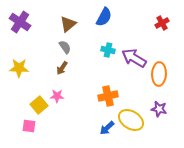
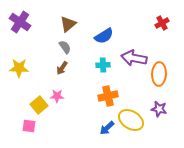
blue semicircle: moved 19 px down; rotated 30 degrees clockwise
cyan cross: moved 5 px left, 15 px down; rotated 16 degrees counterclockwise
purple arrow: rotated 20 degrees counterclockwise
